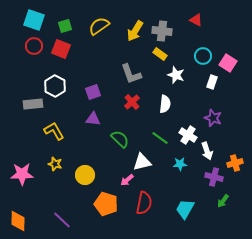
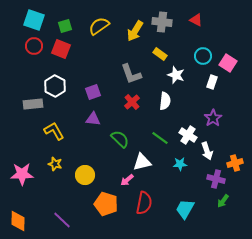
gray cross: moved 9 px up
white semicircle: moved 3 px up
purple star: rotated 18 degrees clockwise
purple cross: moved 2 px right, 2 px down
